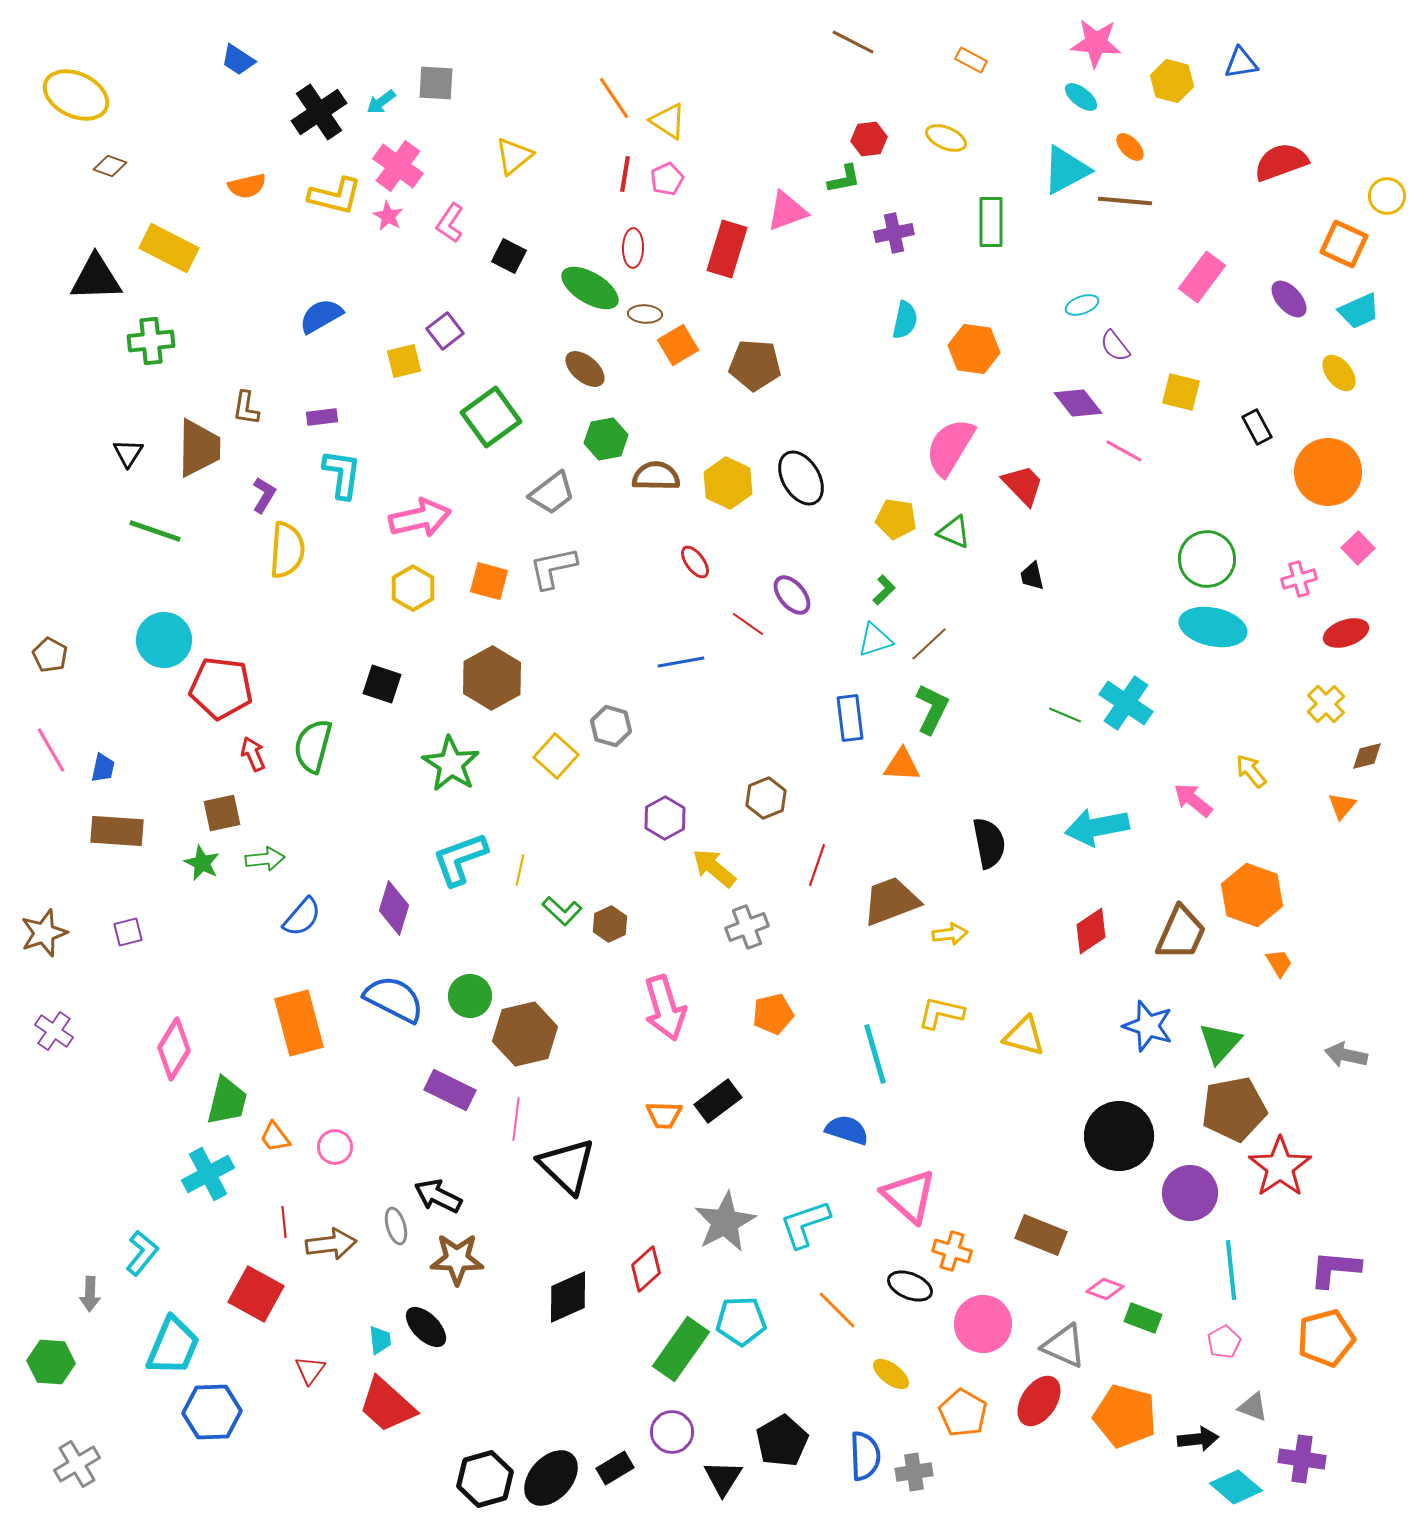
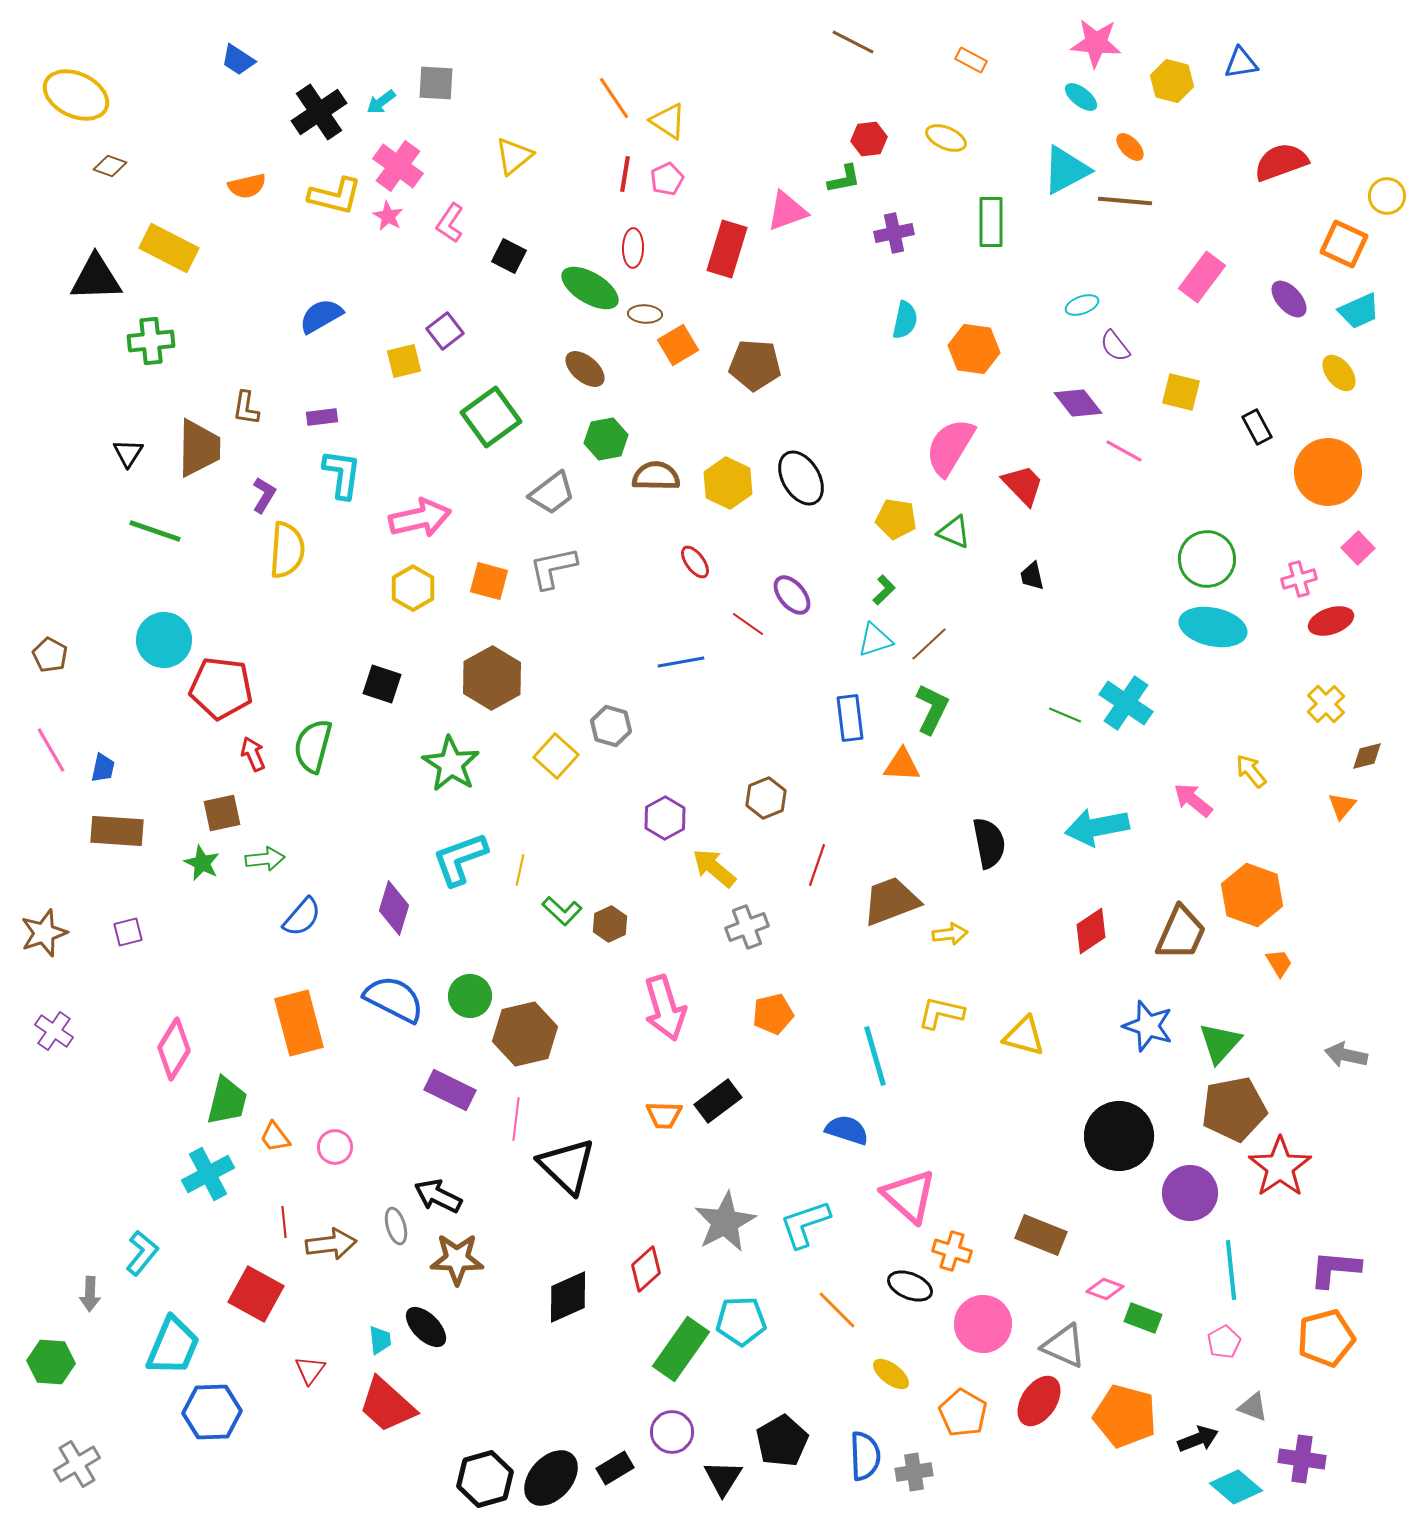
red ellipse at (1346, 633): moved 15 px left, 12 px up
cyan line at (875, 1054): moved 2 px down
black arrow at (1198, 1439): rotated 15 degrees counterclockwise
